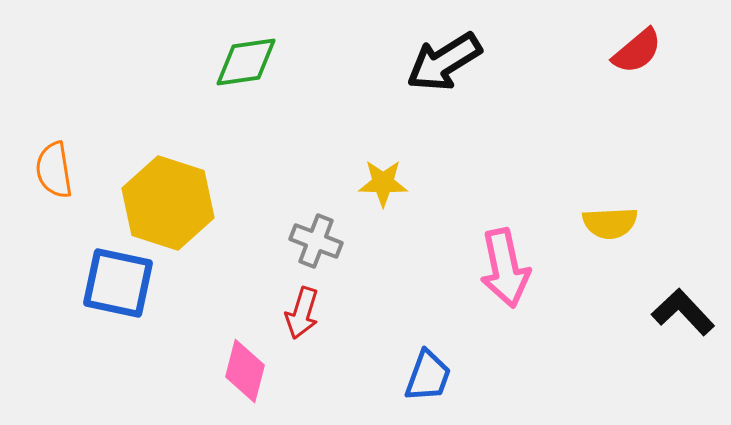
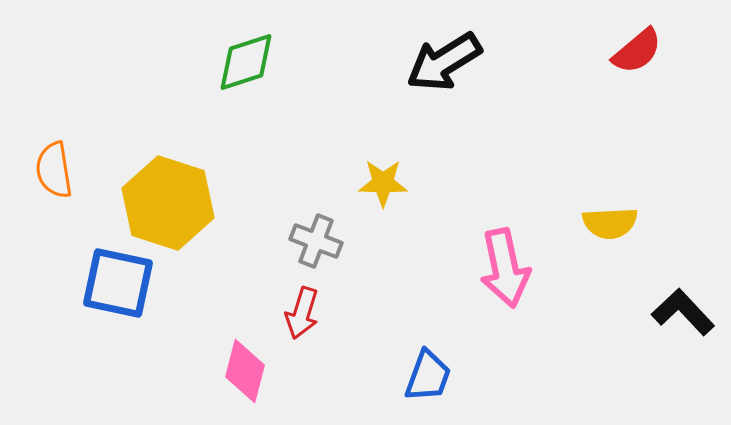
green diamond: rotated 10 degrees counterclockwise
